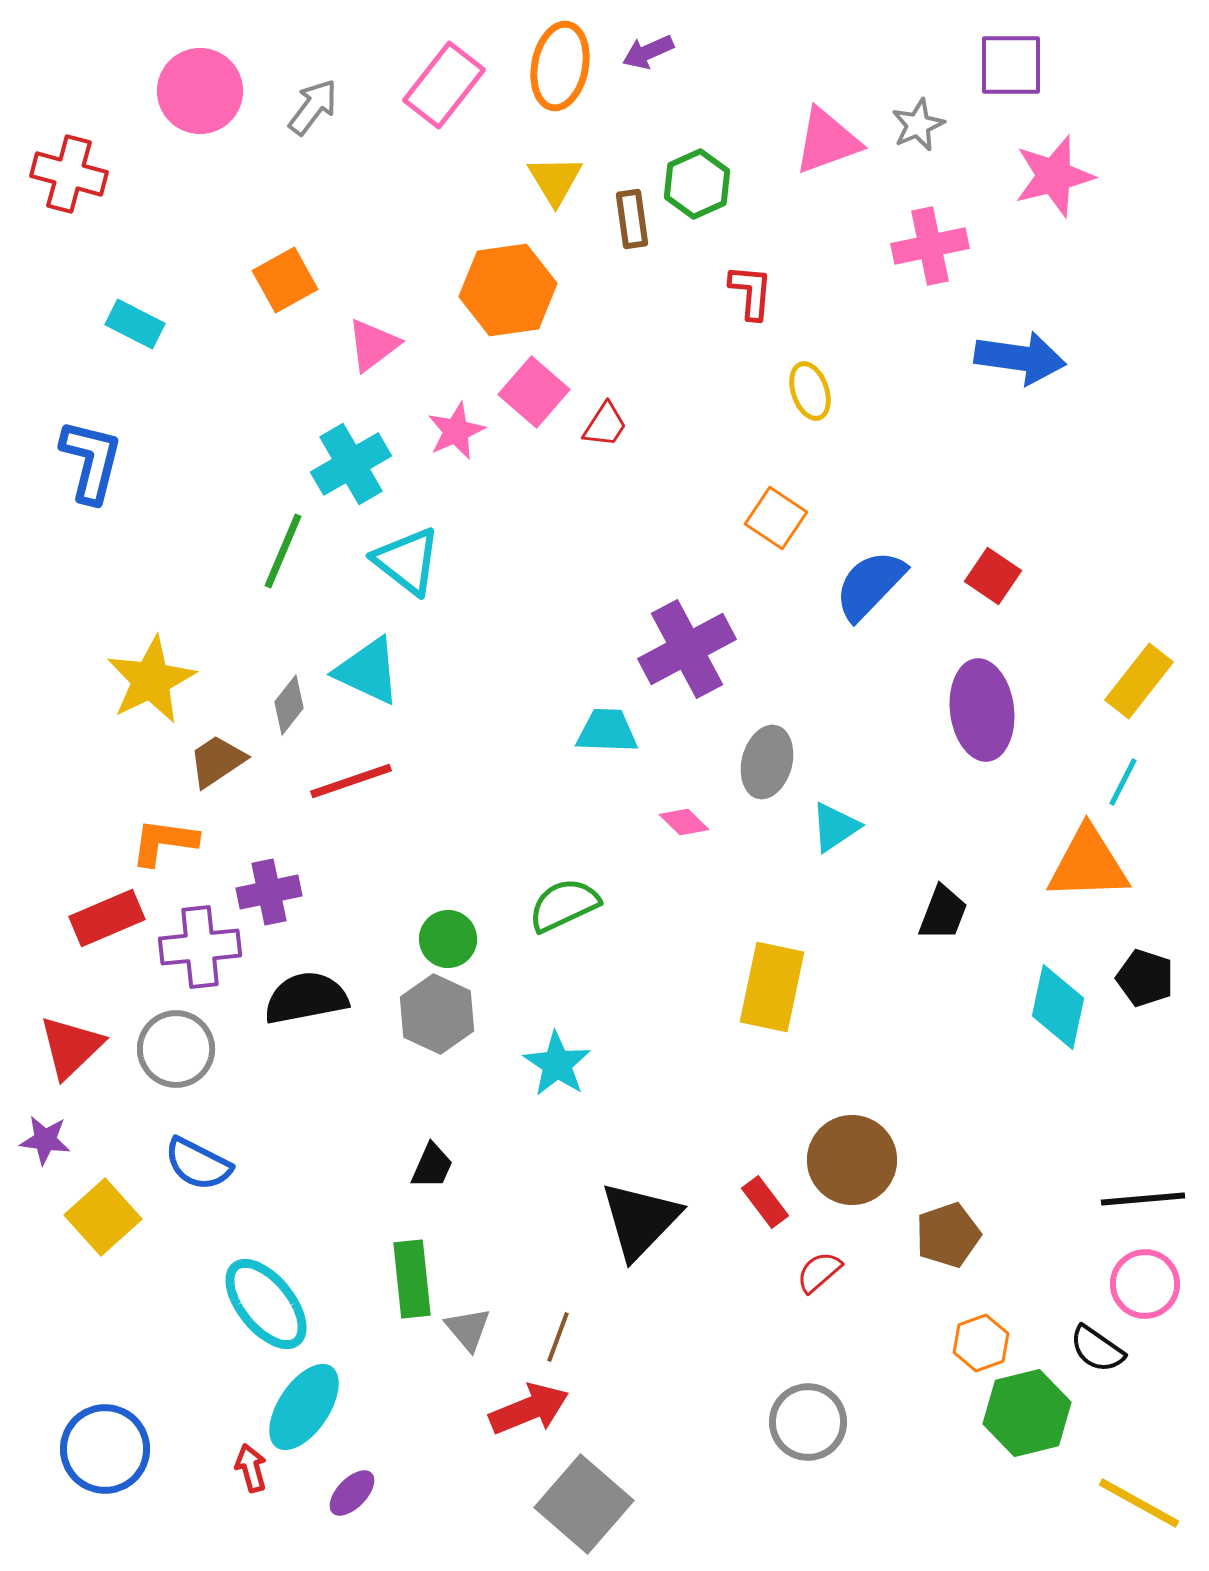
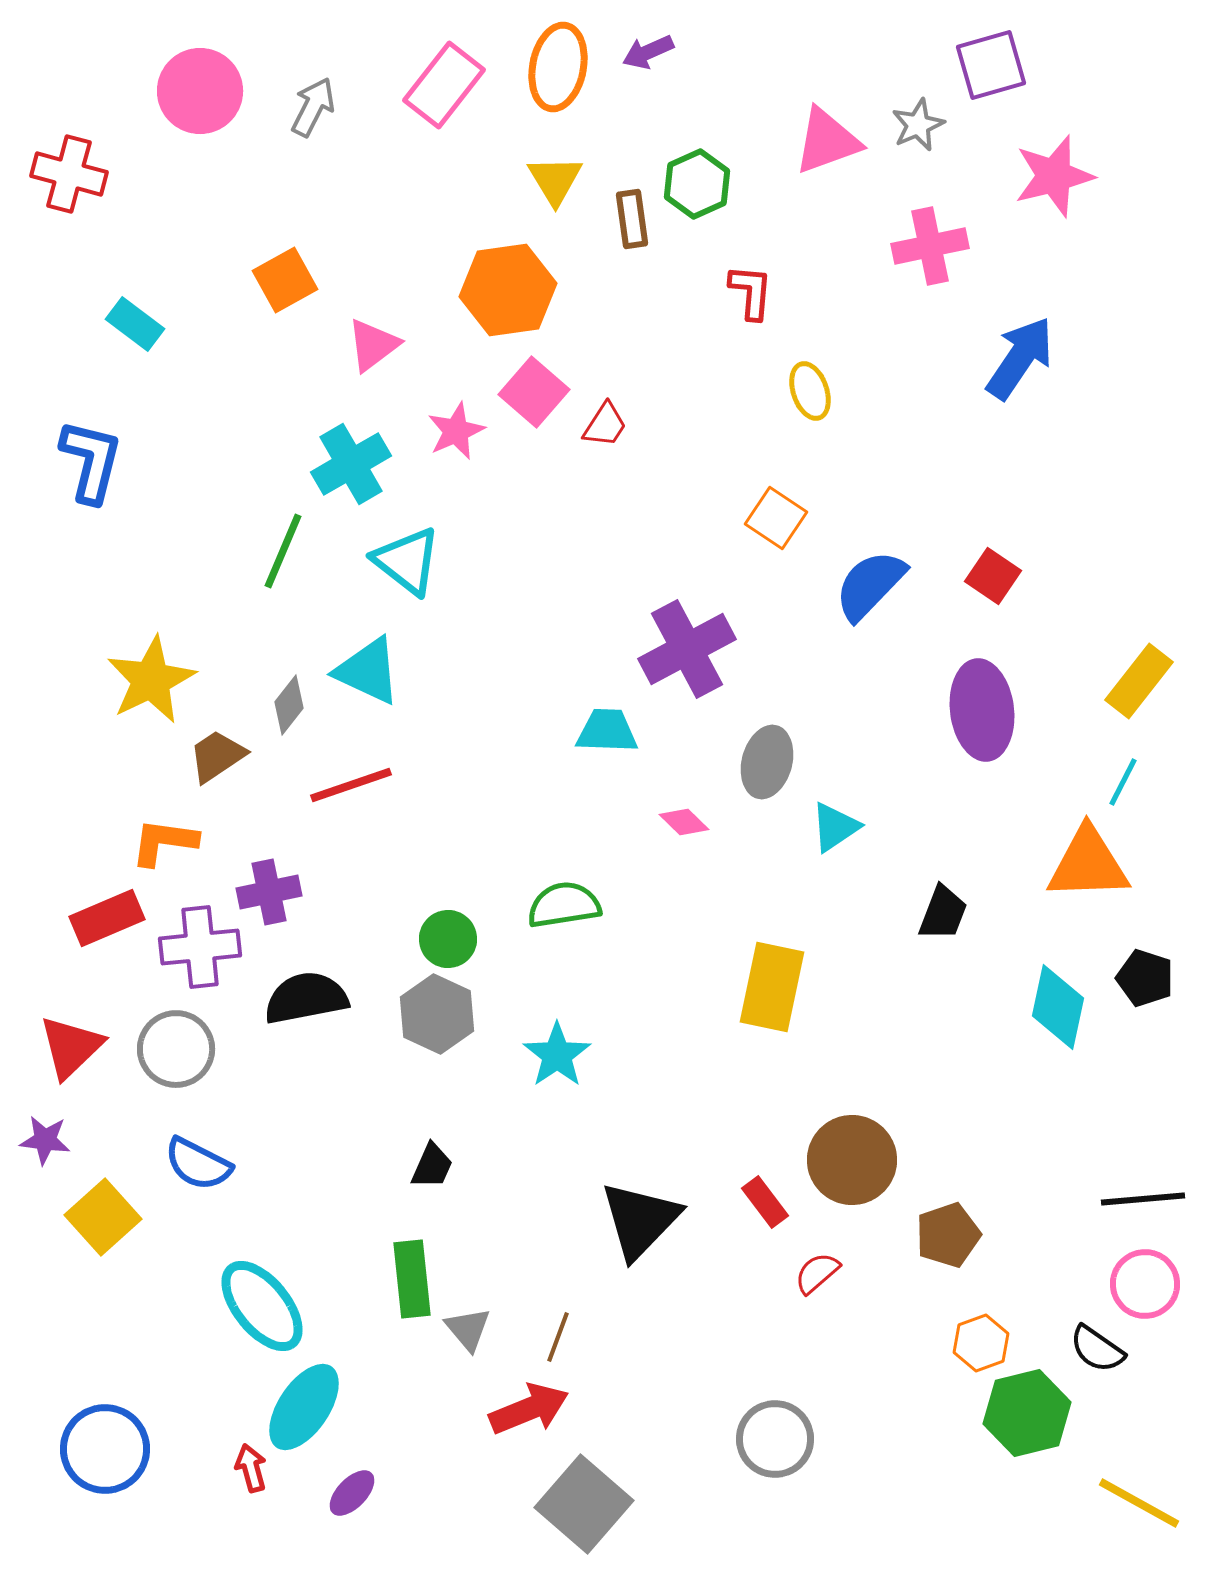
purple square at (1011, 65): moved 20 px left; rotated 16 degrees counterclockwise
orange ellipse at (560, 66): moved 2 px left, 1 px down
gray arrow at (313, 107): rotated 10 degrees counterclockwise
cyan rectangle at (135, 324): rotated 10 degrees clockwise
blue arrow at (1020, 358): rotated 64 degrees counterclockwise
brown trapezoid at (217, 761): moved 5 px up
red line at (351, 781): moved 4 px down
green semicircle at (564, 905): rotated 16 degrees clockwise
cyan star at (557, 1064): moved 9 px up; rotated 4 degrees clockwise
red semicircle at (819, 1272): moved 2 px left, 1 px down
cyan ellipse at (266, 1304): moved 4 px left, 2 px down
gray circle at (808, 1422): moved 33 px left, 17 px down
